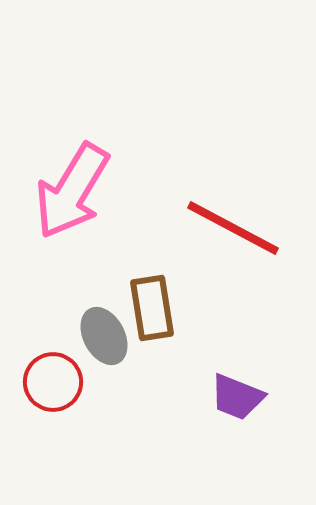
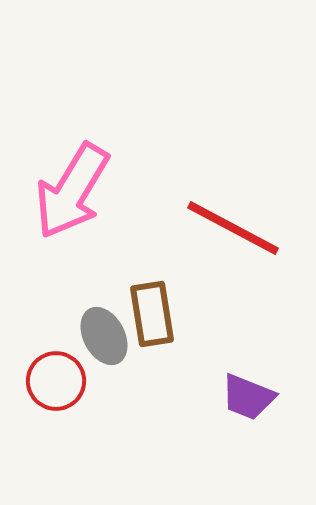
brown rectangle: moved 6 px down
red circle: moved 3 px right, 1 px up
purple trapezoid: moved 11 px right
